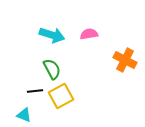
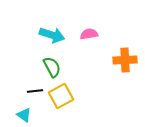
orange cross: rotated 30 degrees counterclockwise
green semicircle: moved 2 px up
cyan triangle: rotated 14 degrees clockwise
